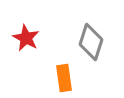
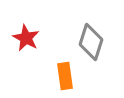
orange rectangle: moved 1 px right, 2 px up
